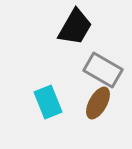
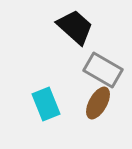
black trapezoid: rotated 78 degrees counterclockwise
cyan rectangle: moved 2 px left, 2 px down
